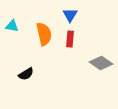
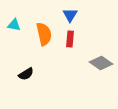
cyan triangle: moved 2 px right, 1 px up
